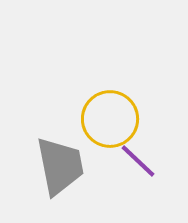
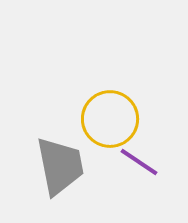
purple line: moved 1 px right, 1 px down; rotated 9 degrees counterclockwise
